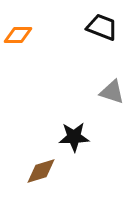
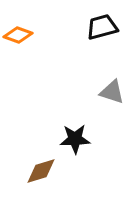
black trapezoid: rotated 36 degrees counterclockwise
orange diamond: rotated 20 degrees clockwise
black star: moved 1 px right, 2 px down
